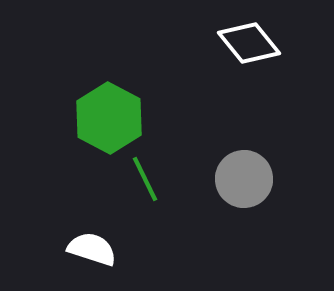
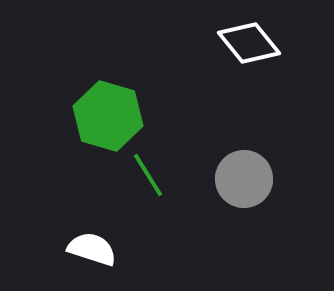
green hexagon: moved 1 px left, 2 px up; rotated 12 degrees counterclockwise
green line: moved 3 px right, 4 px up; rotated 6 degrees counterclockwise
